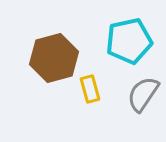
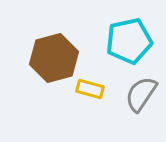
yellow rectangle: rotated 60 degrees counterclockwise
gray semicircle: moved 2 px left
